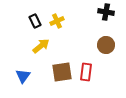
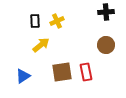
black cross: rotated 14 degrees counterclockwise
black rectangle: rotated 24 degrees clockwise
yellow arrow: moved 1 px up
red rectangle: rotated 18 degrees counterclockwise
blue triangle: rotated 21 degrees clockwise
